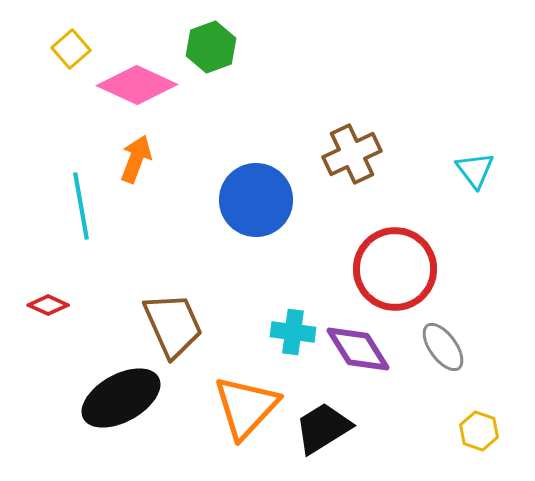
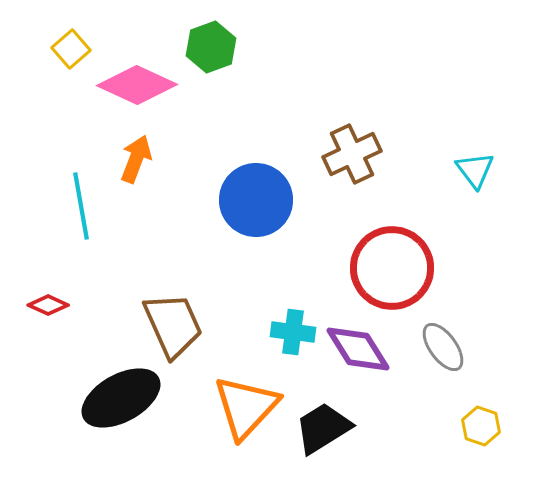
red circle: moved 3 px left, 1 px up
yellow hexagon: moved 2 px right, 5 px up
